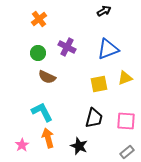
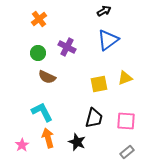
blue triangle: moved 9 px up; rotated 15 degrees counterclockwise
black star: moved 2 px left, 4 px up
